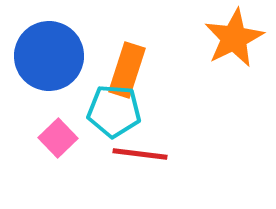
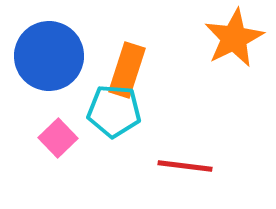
red line: moved 45 px right, 12 px down
